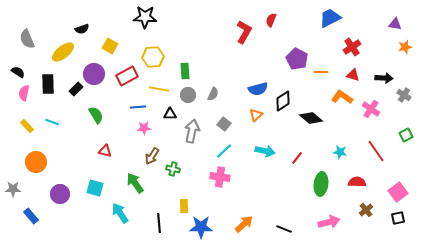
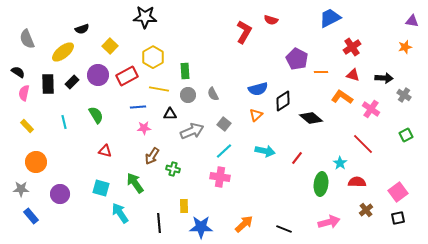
red semicircle at (271, 20): rotated 96 degrees counterclockwise
purple triangle at (395, 24): moved 17 px right, 3 px up
yellow square at (110, 46): rotated 14 degrees clockwise
yellow hexagon at (153, 57): rotated 25 degrees counterclockwise
purple circle at (94, 74): moved 4 px right, 1 px down
black rectangle at (76, 89): moved 4 px left, 7 px up
gray semicircle at (213, 94): rotated 128 degrees clockwise
cyan line at (52, 122): moved 12 px right; rotated 56 degrees clockwise
gray arrow at (192, 131): rotated 55 degrees clockwise
red line at (376, 151): moved 13 px left, 7 px up; rotated 10 degrees counterclockwise
cyan star at (340, 152): moved 11 px down; rotated 24 degrees clockwise
cyan square at (95, 188): moved 6 px right
gray star at (13, 189): moved 8 px right
